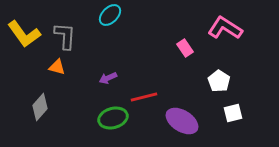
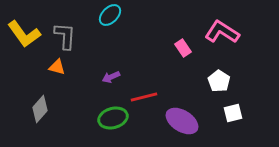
pink L-shape: moved 3 px left, 4 px down
pink rectangle: moved 2 px left
purple arrow: moved 3 px right, 1 px up
gray diamond: moved 2 px down
